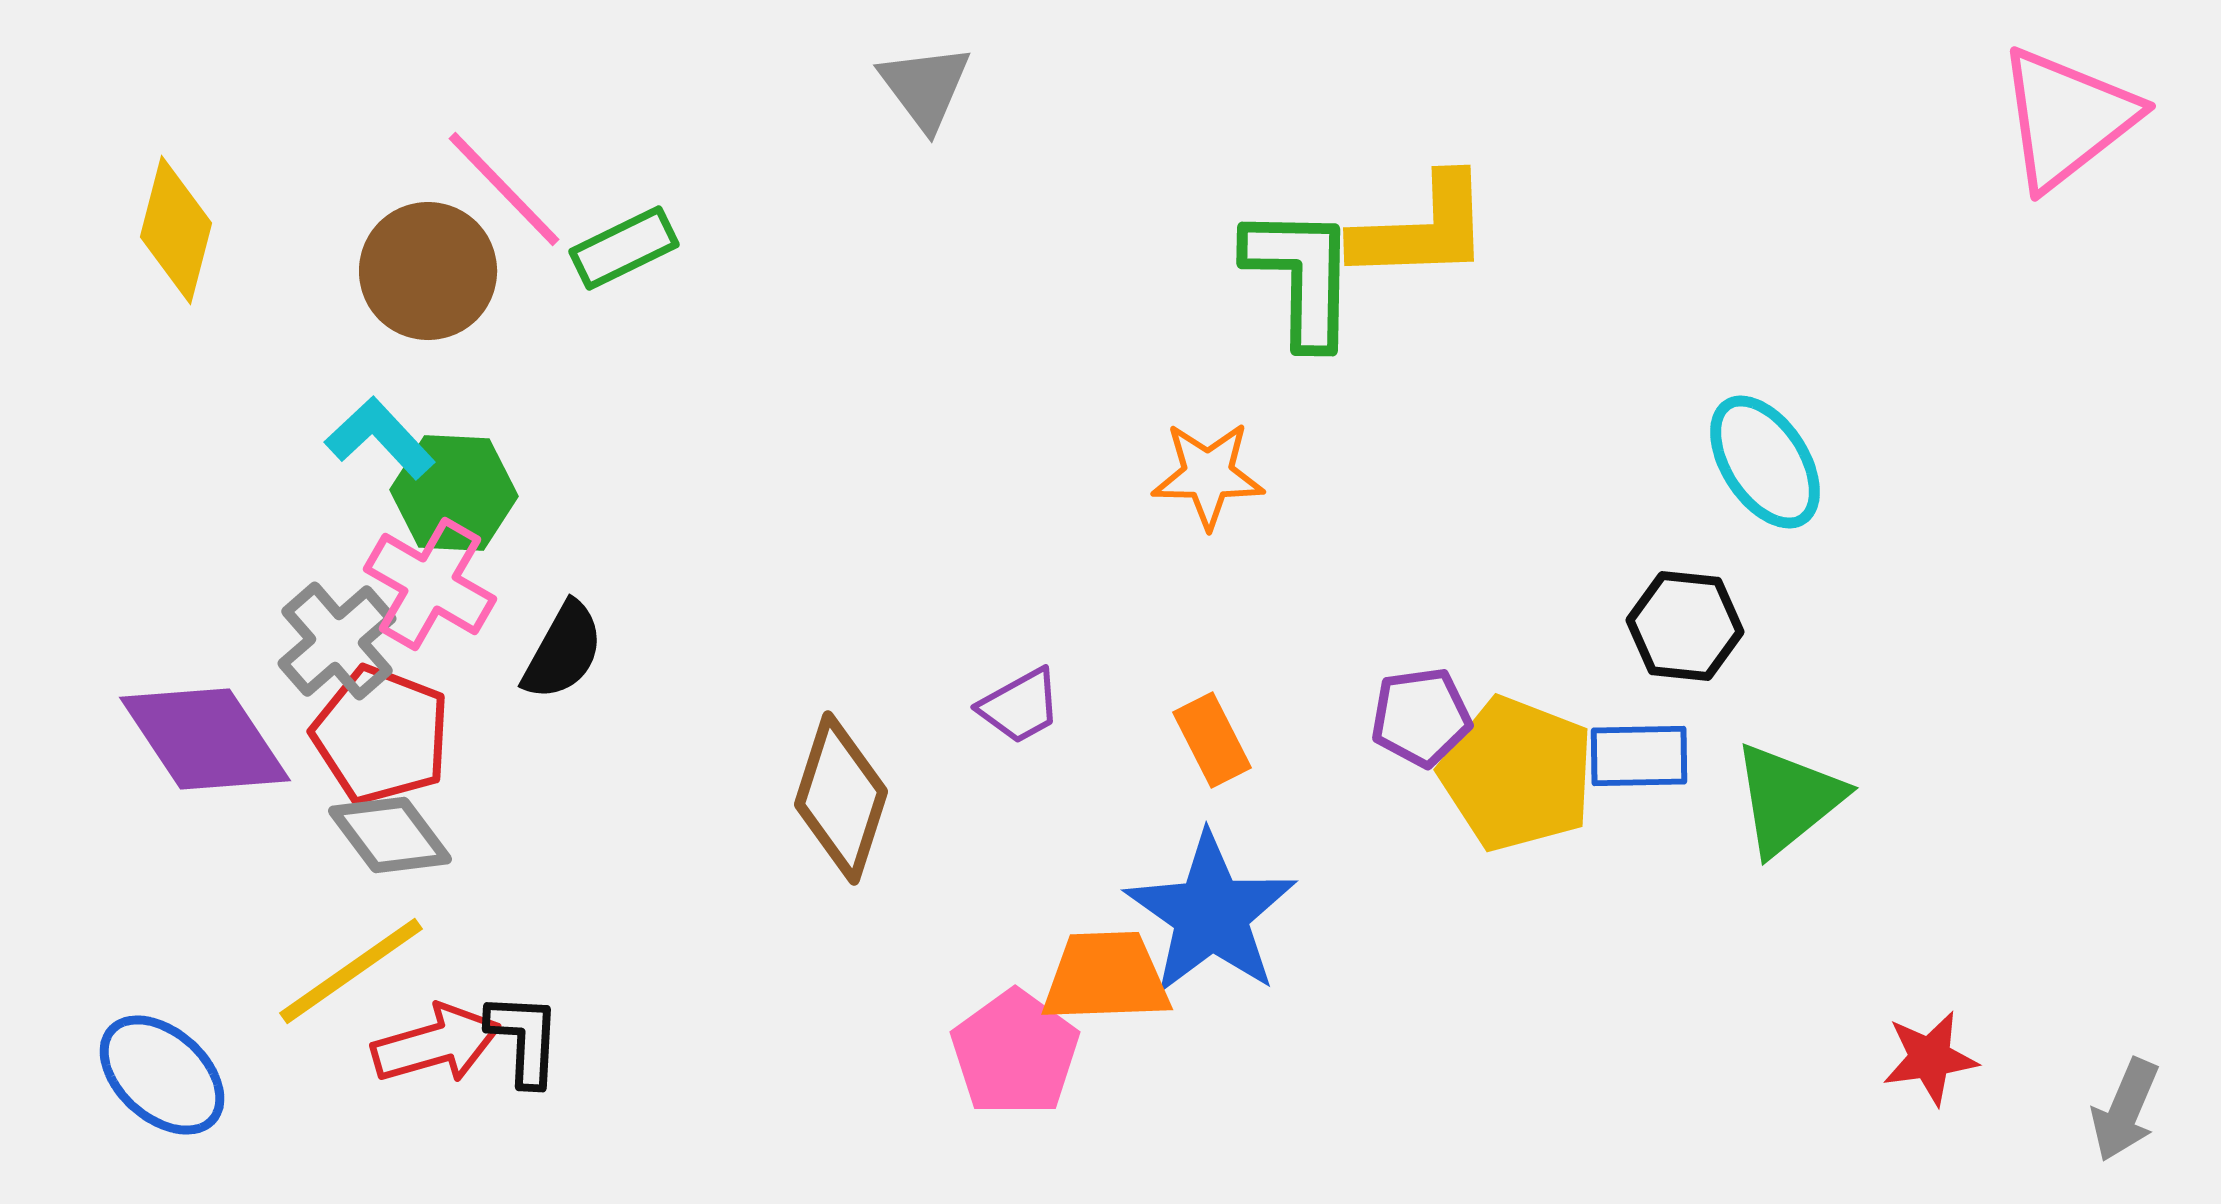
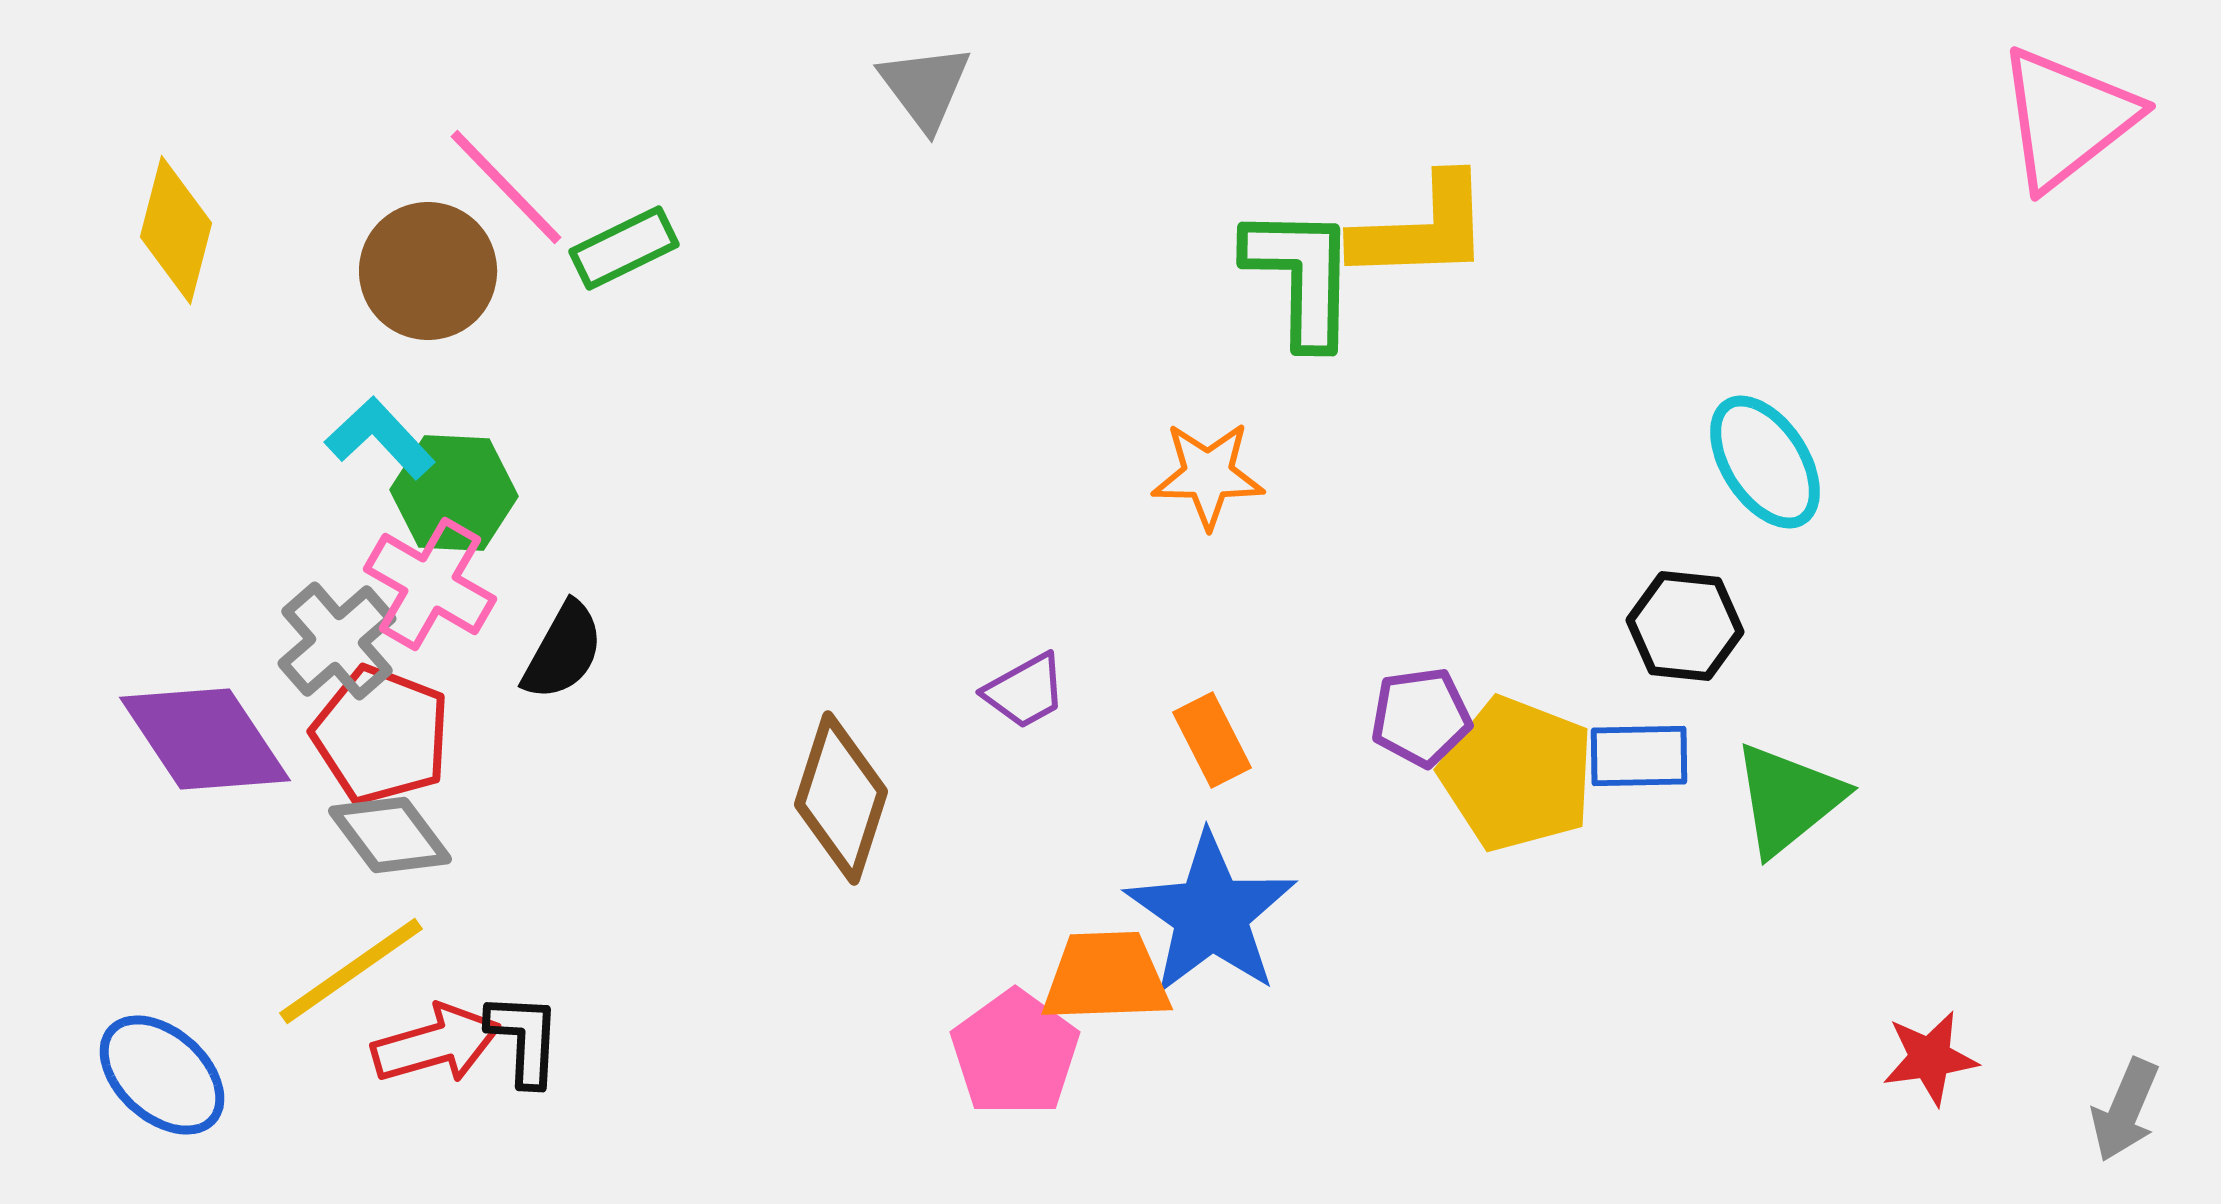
pink line: moved 2 px right, 2 px up
purple trapezoid: moved 5 px right, 15 px up
